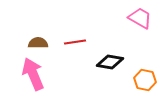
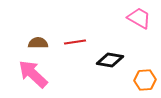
pink trapezoid: moved 1 px left
black diamond: moved 2 px up
pink arrow: rotated 24 degrees counterclockwise
orange hexagon: rotated 15 degrees counterclockwise
